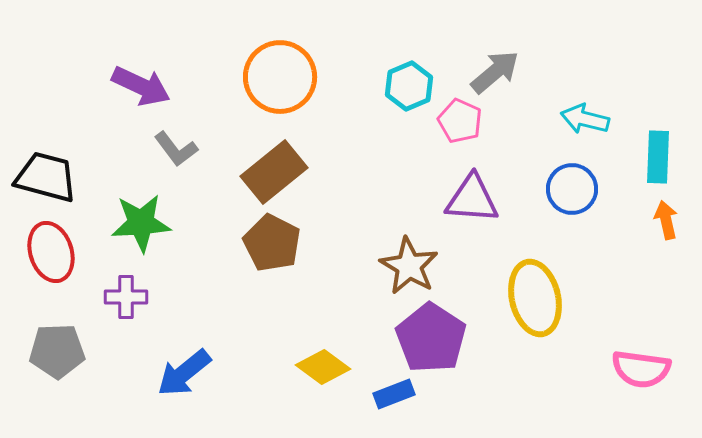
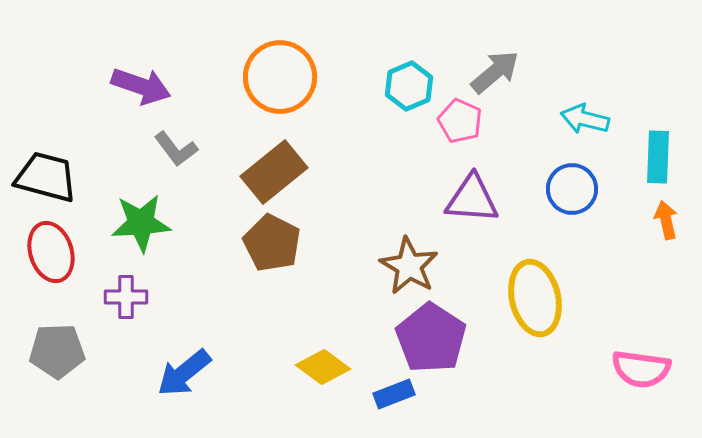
purple arrow: rotated 6 degrees counterclockwise
